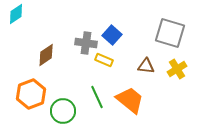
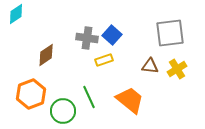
gray square: rotated 24 degrees counterclockwise
gray cross: moved 1 px right, 5 px up
yellow rectangle: rotated 42 degrees counterclockwise
brown triangle: moved 4 px right
green line: moved 8 px left
